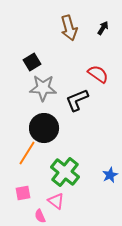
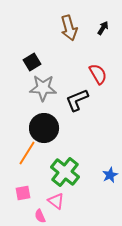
red semicircle: rotated 25 degrees clockwise
